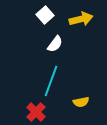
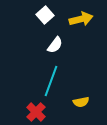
white semicircle: moved 1 px down
